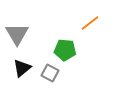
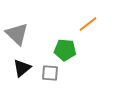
orange line: moved 2 px left, 1 px down
gray triangle: rotated 15 degrees counterclockwise
gray square: rotated 24 degrees counterclockwise
